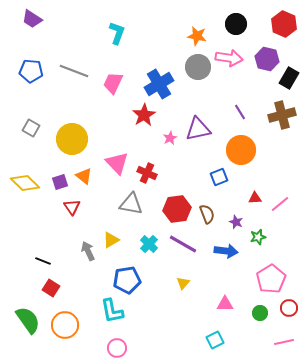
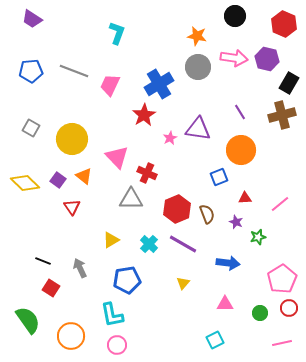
black circle at (236, 24): moved 1 px left, 8 px up
pink arrow at (229, 58): moved 5 px right
blue pentagon at (31, 71): rotated 10 degrees counterclockwise
black rectangle at (289, 78): moved 5 px down
pink trapezoid at (113, 83): moved 3 px left, 2 px down
purple triangle at (198, 129): rotated 20 degrees clockwise
pink triangle at (117, 163): moved 6 px up
purple square at (60, 182): moved 2 px left, 2 px up; rotated 35 degrees counterclockwise
red triangle at (255, 198): moved 10 px left
gray triangle at (131, 204): moved 5 px up; rotated 10 degrees counterclockwise
red hexagon at (177, 209): rotated 16 degrees counterclockwise
gray arrow at (88, 251): moved 8 px left, 17 px down
blue arrow at (226, 251): moved 2 px right, 12 px down
pink pentagon at (271, 279): moved 11 px right
cyan L-shape at (112, 311): moved 4 px down
orange circle at (65, 325): moved 6 px right, 11 px down
pink line at (284, 342): moved 2 px left, 1 px down
pink circle at (117, 348): moved 3 px up
